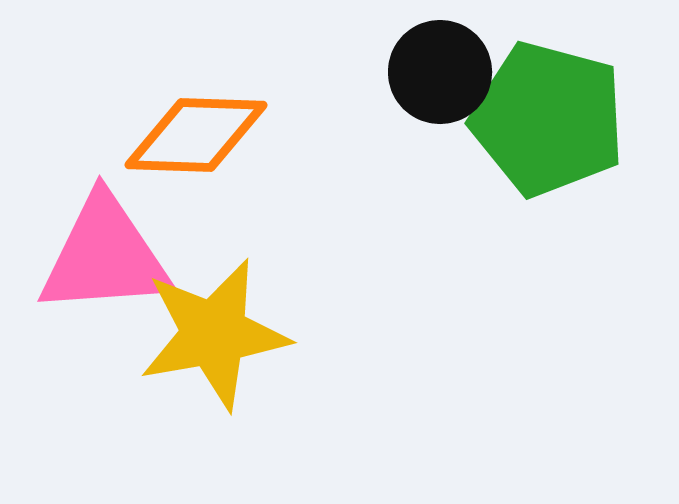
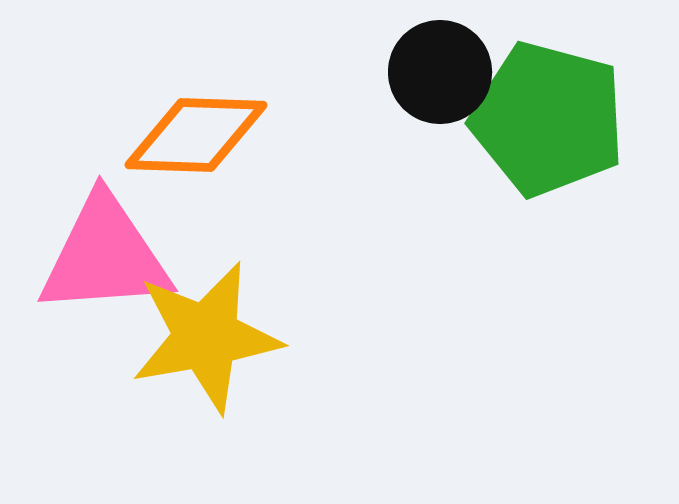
yellow star: moved 8 px left, 3 px down
